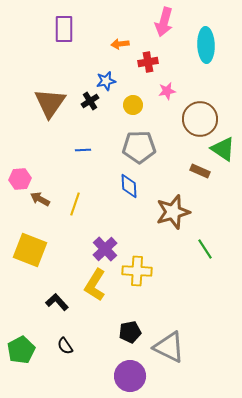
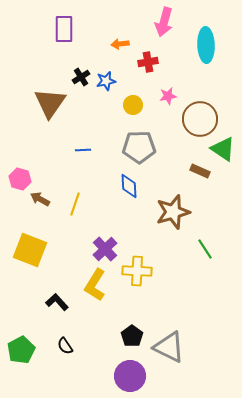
pink star: moved 1 px right, 5 px down
black cross: moved 9 px left, 24 px up
pink hexagon: rotated 20 degrees clockwise
black pentagon: moved 2 px right, 4 px down; rotated 25 degrees counterclockwise
